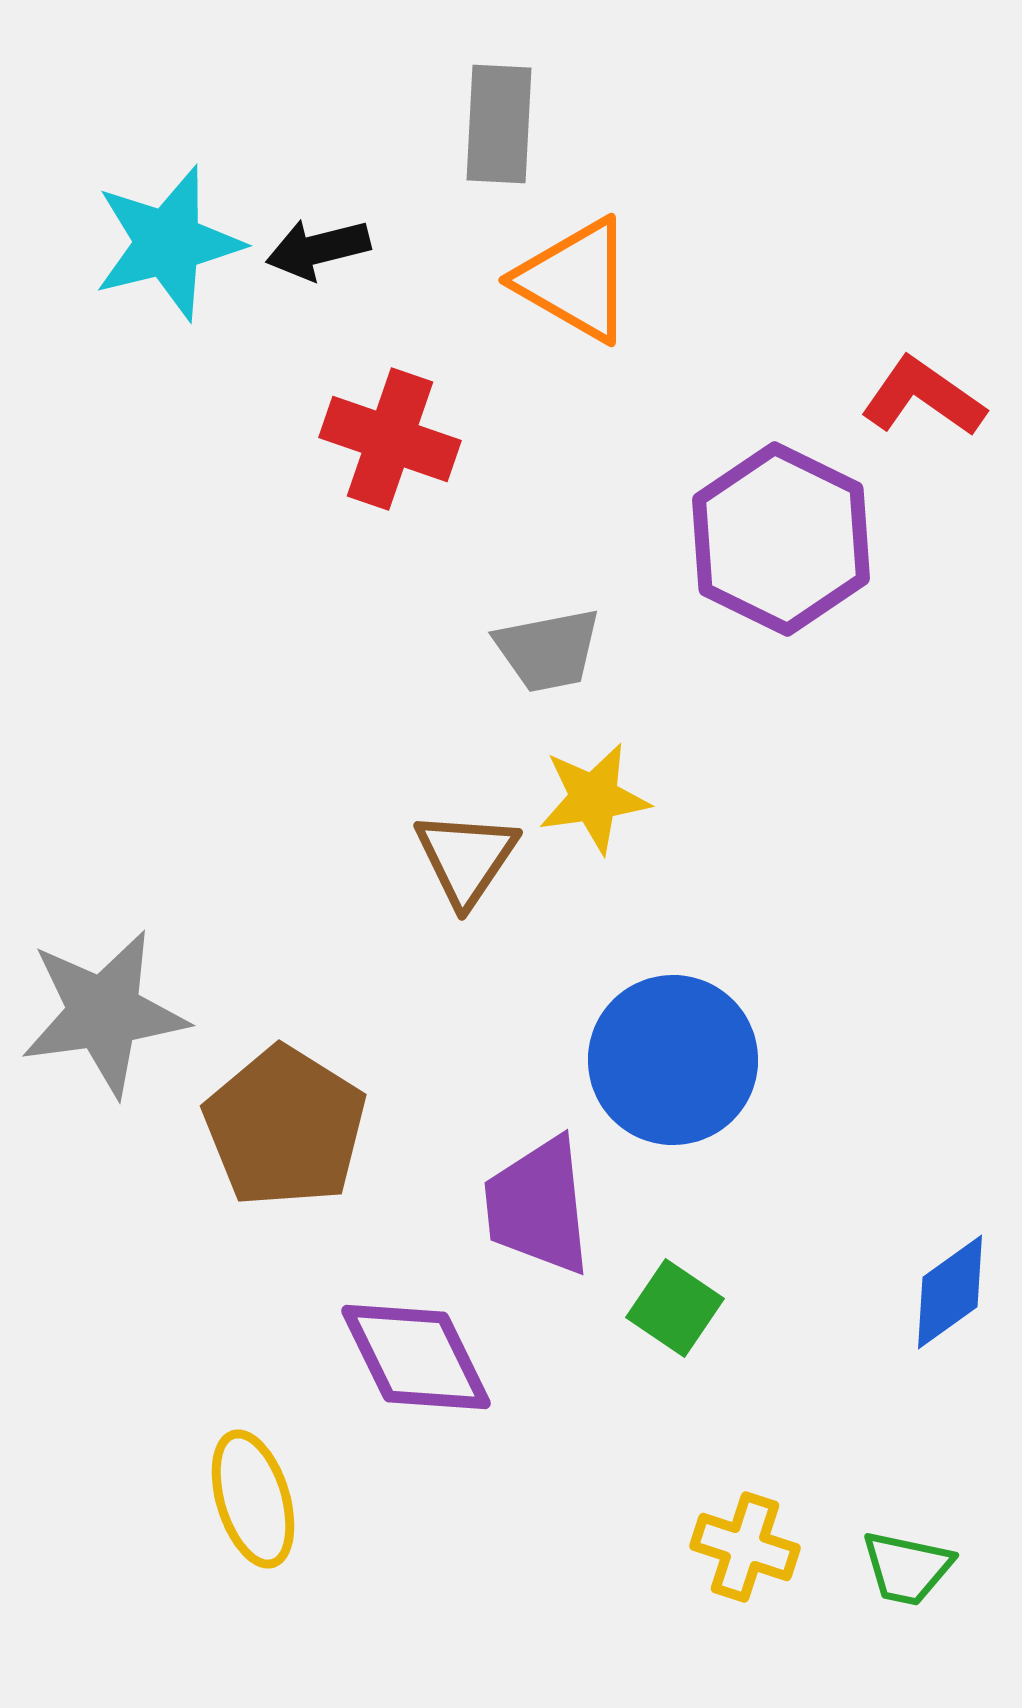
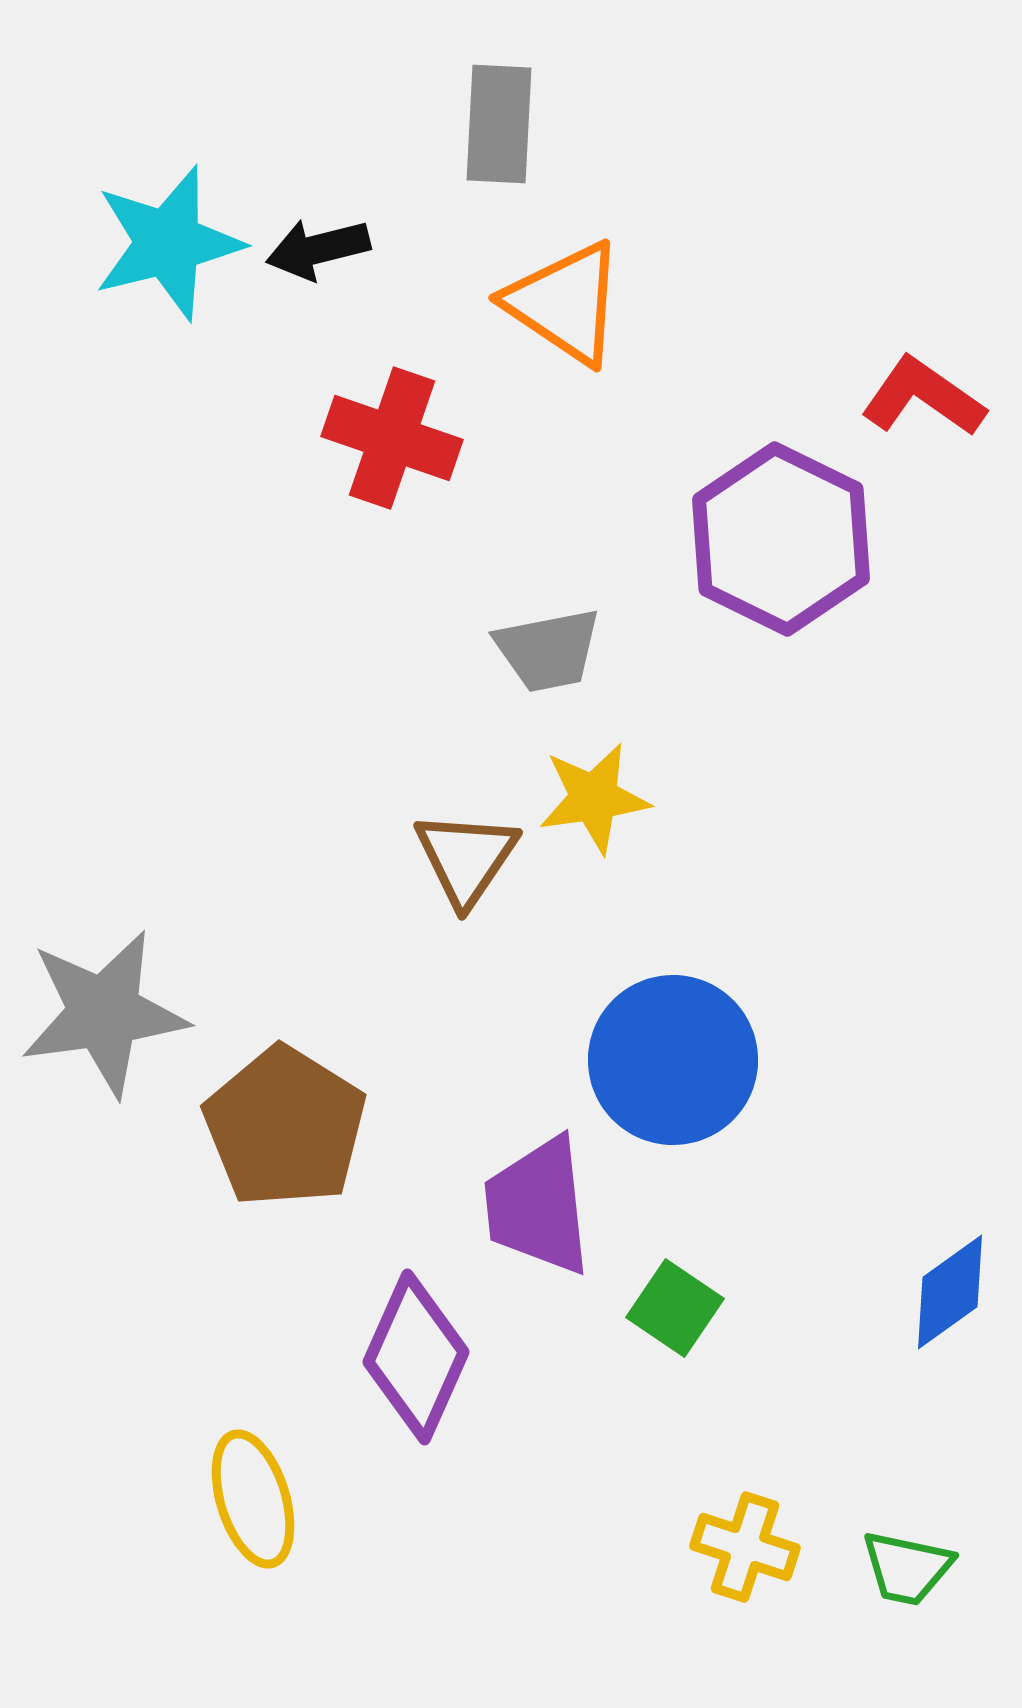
orange triangle: moved 10 px left, 23 px down; rotated 4 degrees clockwise
red cross: moved 2 px right, 1 px up
purple diamond: rotated 50 degrees clockwise
